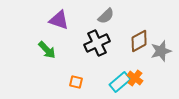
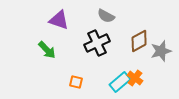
gray semicircle: rotated 72 degrees clockwise
